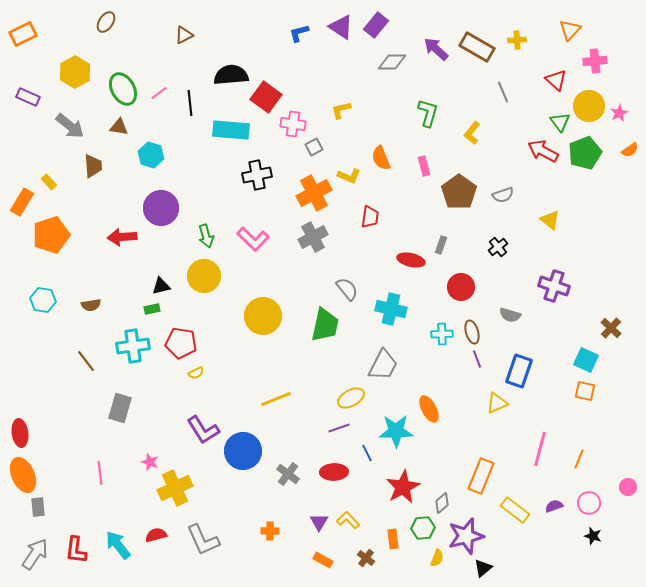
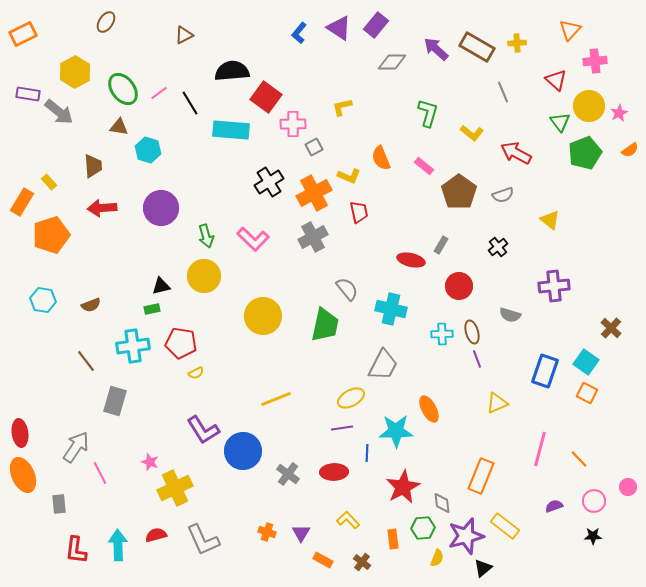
purple triangle at (341, 27): moved 2 px left, 1 px down
blue L-shape at (299, 33): rotated 35 degrees counterclockwise
yellow cross at (517, 40): moved 3 px down
black semicircle at (231, 75): moved 1 px right, 4 px up
green ellipse at (123, 89): rotated 8 degrees counterclockwise
purple rectangle at (28, 97): moved 3 px up; rotated 15 degrees counterclockwise
black line at (190, 103): rotated 25 degrees counterclockwise
yellow L-shape at (341, 110): moved 1 px right, 3 px up
pink cross at (293, 124): rotated 10 degrees counterclockwise
gray arrow at (70, 126): moved 11 px left, 14 px up
yellow L-shape at (472, 133): rotated 90 degrees counterclockwise
red arrow at (543, 151): moved 27 px left, 2 px down
cyan hexagon at (151, 155): moved 3 px left, 5 px up
pink rectangle at (424, 166): rotated 36 degrees counterclockwise
black cross at (257, 175): moved 12 px right, 7 px down; rotated 20 degrees counterclockwise
red trapezoid at (370, 217): moved 11 px left, 5 px up; rotated 20 degrees counterclockwise
red arrow at (122, 237): moved 20 px left, 29 px up
gray rectangle at (441, 245): rotated 12 degrees clockwise
purple cross at (554, 286): rotated 24 degrees counterclockwise
red circle at (461, 287): moved 2 px left, 1 px up
brown semicircle at (91, 305): rotated 12 degrees counterclockwise
cyan square at (586, 360): moved 2 px down; rotated 10 degrees clockwise
blue rectangle at (519, 371): moved 26 px right
orange square at (585, 391): moved 2 px right, 2 px down; rotated 15 degrees clockwise
gray rectangle at (120, 408): moved 5 px left, 7 px up
purple line at (339, 428): moved 3 px right; rotated 10 degrees clockwise
blue line at (367, 453): rotated 30 degrees clockwise
orange line at (579, 459): rotated 66 degrees counterclockwise
pink line at (100, 473): rotated 20 degrees counterclockwise
gray diamond at (442, 503): rotated 55 degrees counterclockwise
pink circle at (589, 503): moved 5 px right, 2 px up
gray rectangle at (38, 507): moved 21 px right, 3 px up
yellow rectangle at (515, 510): moved 10 px left, 16 px down
purple triangle at (319, 522): moved 18 px left, 11 px down
orange cross at (270, 531): moved 3 px left, 1 px down; rotated 18 degrees clockwise
black star at (593, 536): rotated 18 degrees counterclockwise
cyan arrow at (118, 545): rotated 36 degrees clockwise
gray arrow at (35, 554): moved 41 px right, 107 px up
brown cross at (366, 558): moved 4 px left, 4 px down
